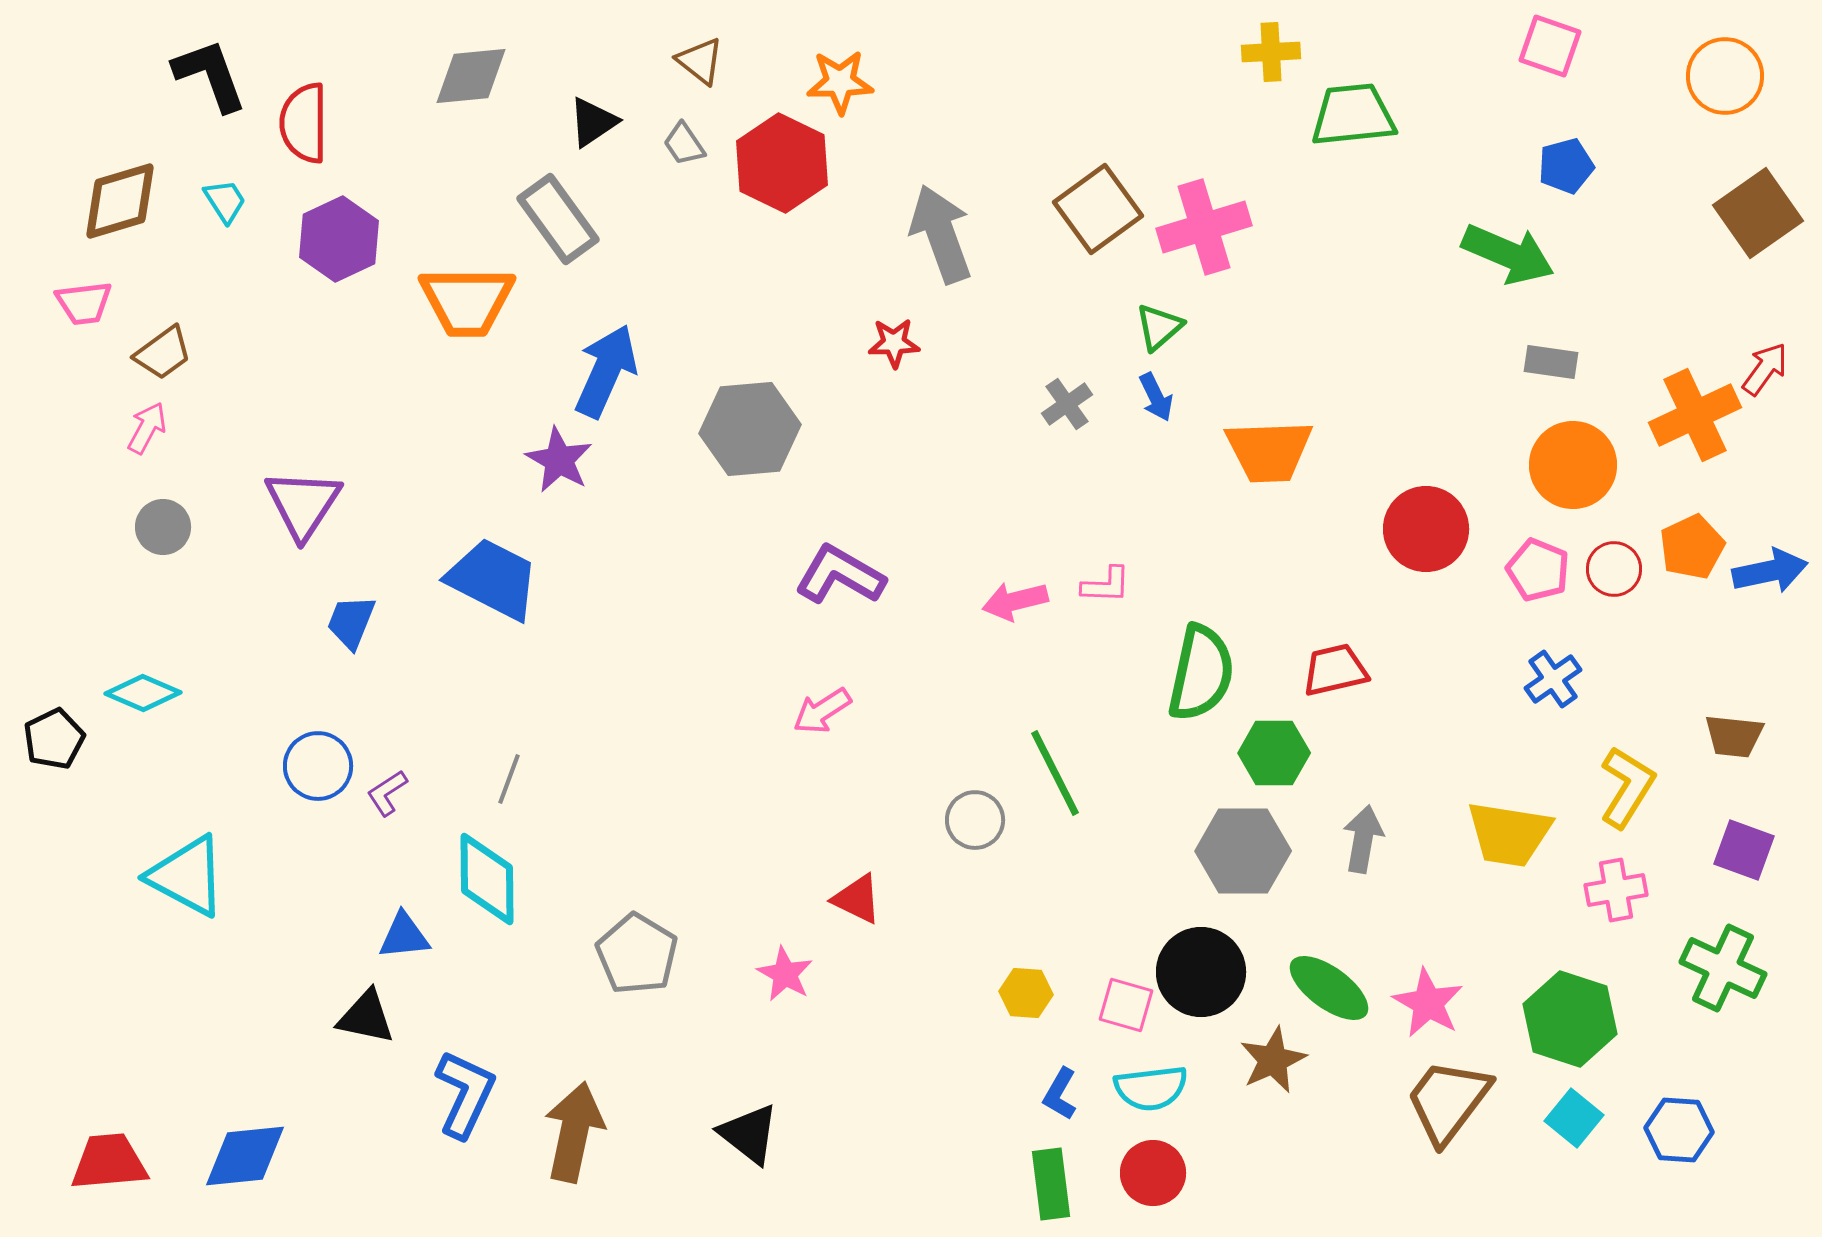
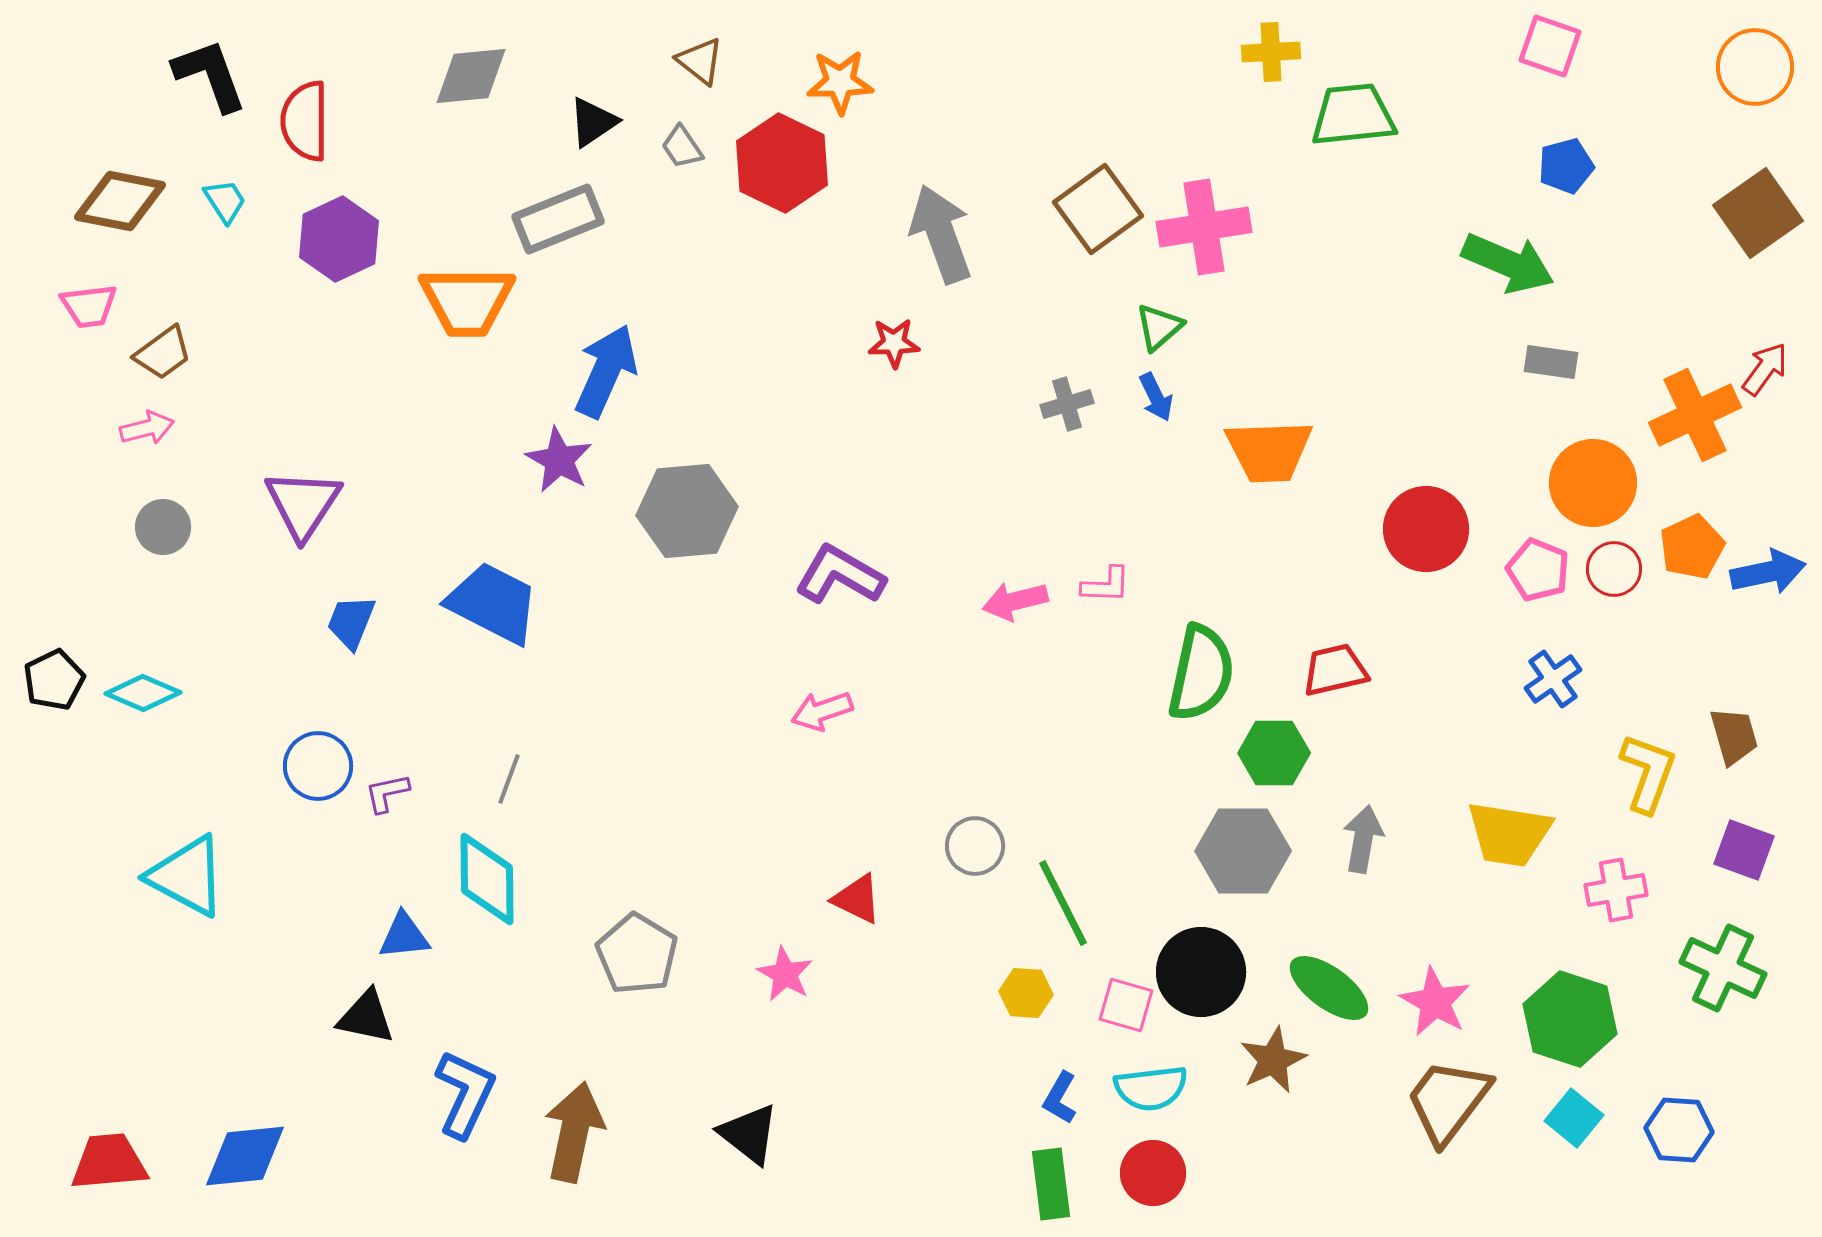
orange circle at (1725, 76): moved 30 px right, 9 px up
red semicircle at (304, 123): moved 1 px right, 2 px up
gray trapezoid at (684, 144): moved 2 px left, 3 px down
brown diamond at (120, 201): rotated 28 degrees clockwise
gray rectangle at (558, 219): rotated 76 degrees counterclockwise
pink cross at (1204, 227): rotated 8 degrees clockwise
green arrow at (1508, 254): moved 9 px down
pink trapezoid at (84, 303): moved 5 px right, 3 px down
gray cross at (1067, 404): rotated 18 degrees clockwise
pink arrow at (147, 428): rotated 48 degrees clockwise
gray hexagon at (750, 429): moved 63 px left, 82 px down
orange circle at (1573, 465): moved 20 px right, 18 px down
blue arrow at (1770, 571): moved 2 px left, 1 px down
blue trapezoid at (493, 579): moved 24 px down
pink arrow at (822, 711): rotated 14 degrees clockwise
brown trapezoid at (1734, 736): rotated 112 degrees counterclockwise
black pentagon at (54, 739): moved 59 px up
green line at (1055, 773): moved 8 px right, 130 px down
yellow L-shape at (1627, 787): moved 21 px right, 14 px up; rotated 12 degrees counterclockwise
purple L-shape at (387, 793): rotated 21 degrees clockwise
gray circle at (975, 820): moved 26 px down
pink star at (1428, 1003): moved 7 px right, 1 px up
blue L-shape at (1060, 1094): moved 4 px down
